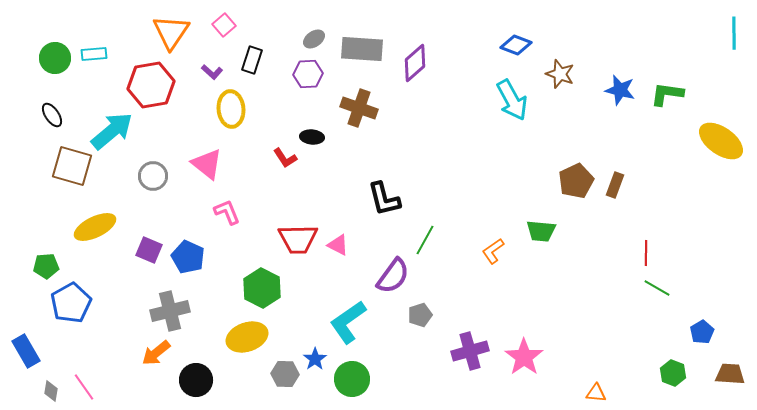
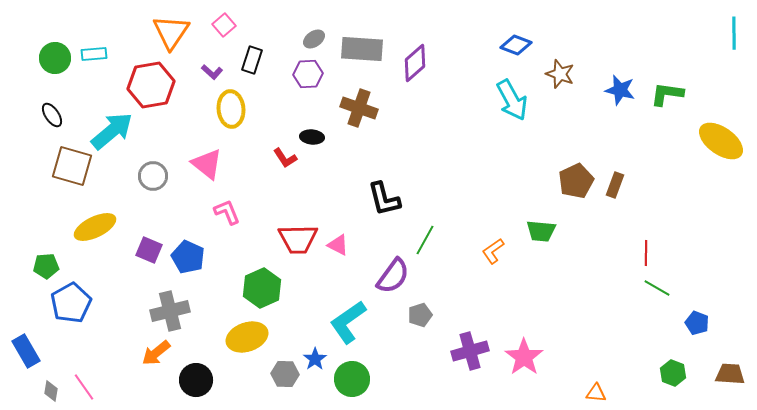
green hexagon at (262, 288): rotated 9 degrees clockwise
blue pentagon at (702, 332): moved 5 px left, 9 px up; rotated 20 degrees counterclockwise
